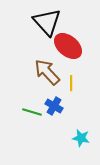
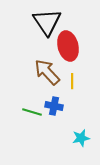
black triangle: rotated 8 degrees clockwise
red ellipse: rotated 36 degrees clockwise
yellow line: moved 1 px right, 2 px up
blue cross: rotated 18 degrees counterclockwise
cyan star: rotated 24 degrees counterclockwise
